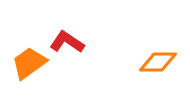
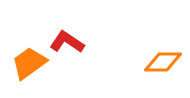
orange diamond: moved 5 px right
